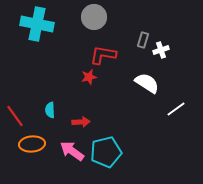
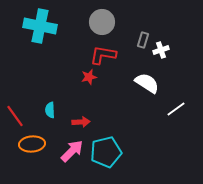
gray circle: moved 8 px right, 5 px down
cyan cross: moved 3 px right, 2 px down
pink arrow: rotated 100 degrees clockwise
